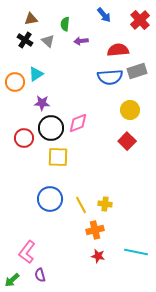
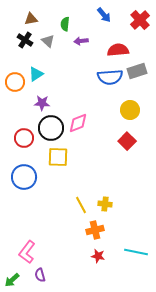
blue circle: moved 26 px left, 22 px up
